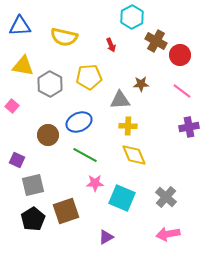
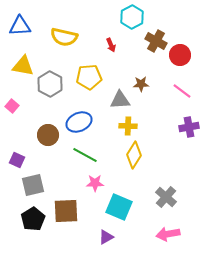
yellow diamond: rotated 56 degrees clockwise
cyan square: moved 3 px left, 9 px down
brown square: rotated 16 degrees clockwise
